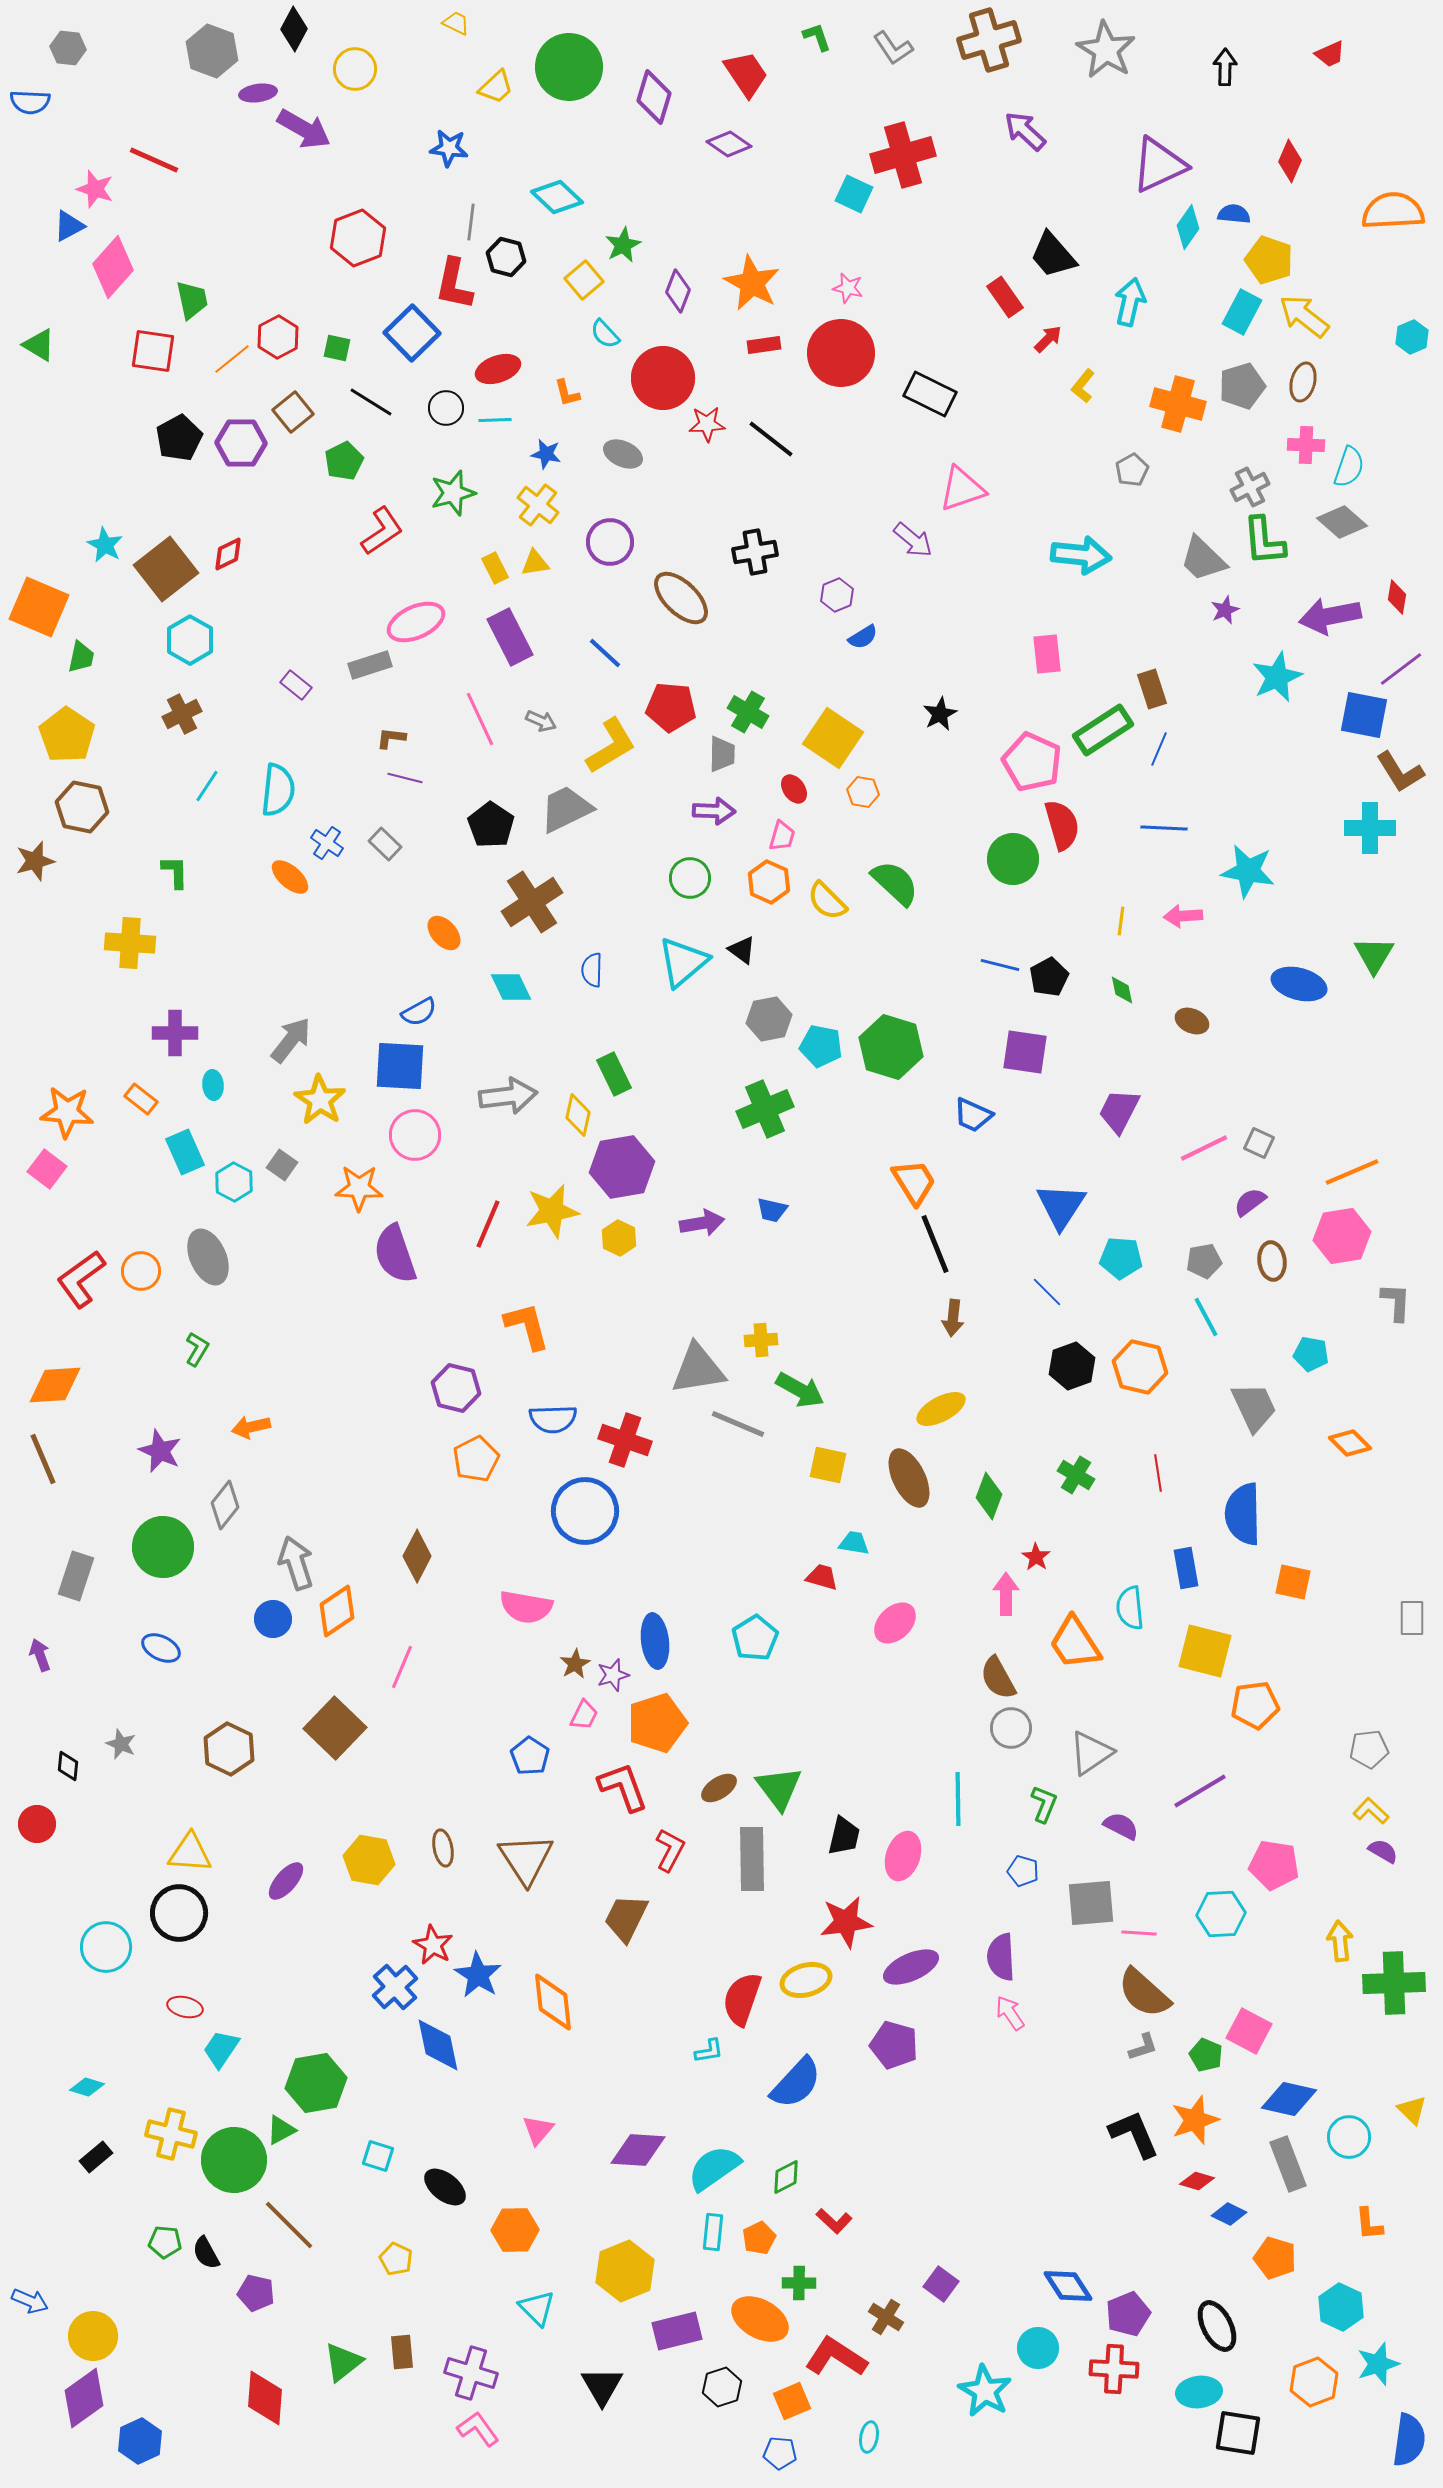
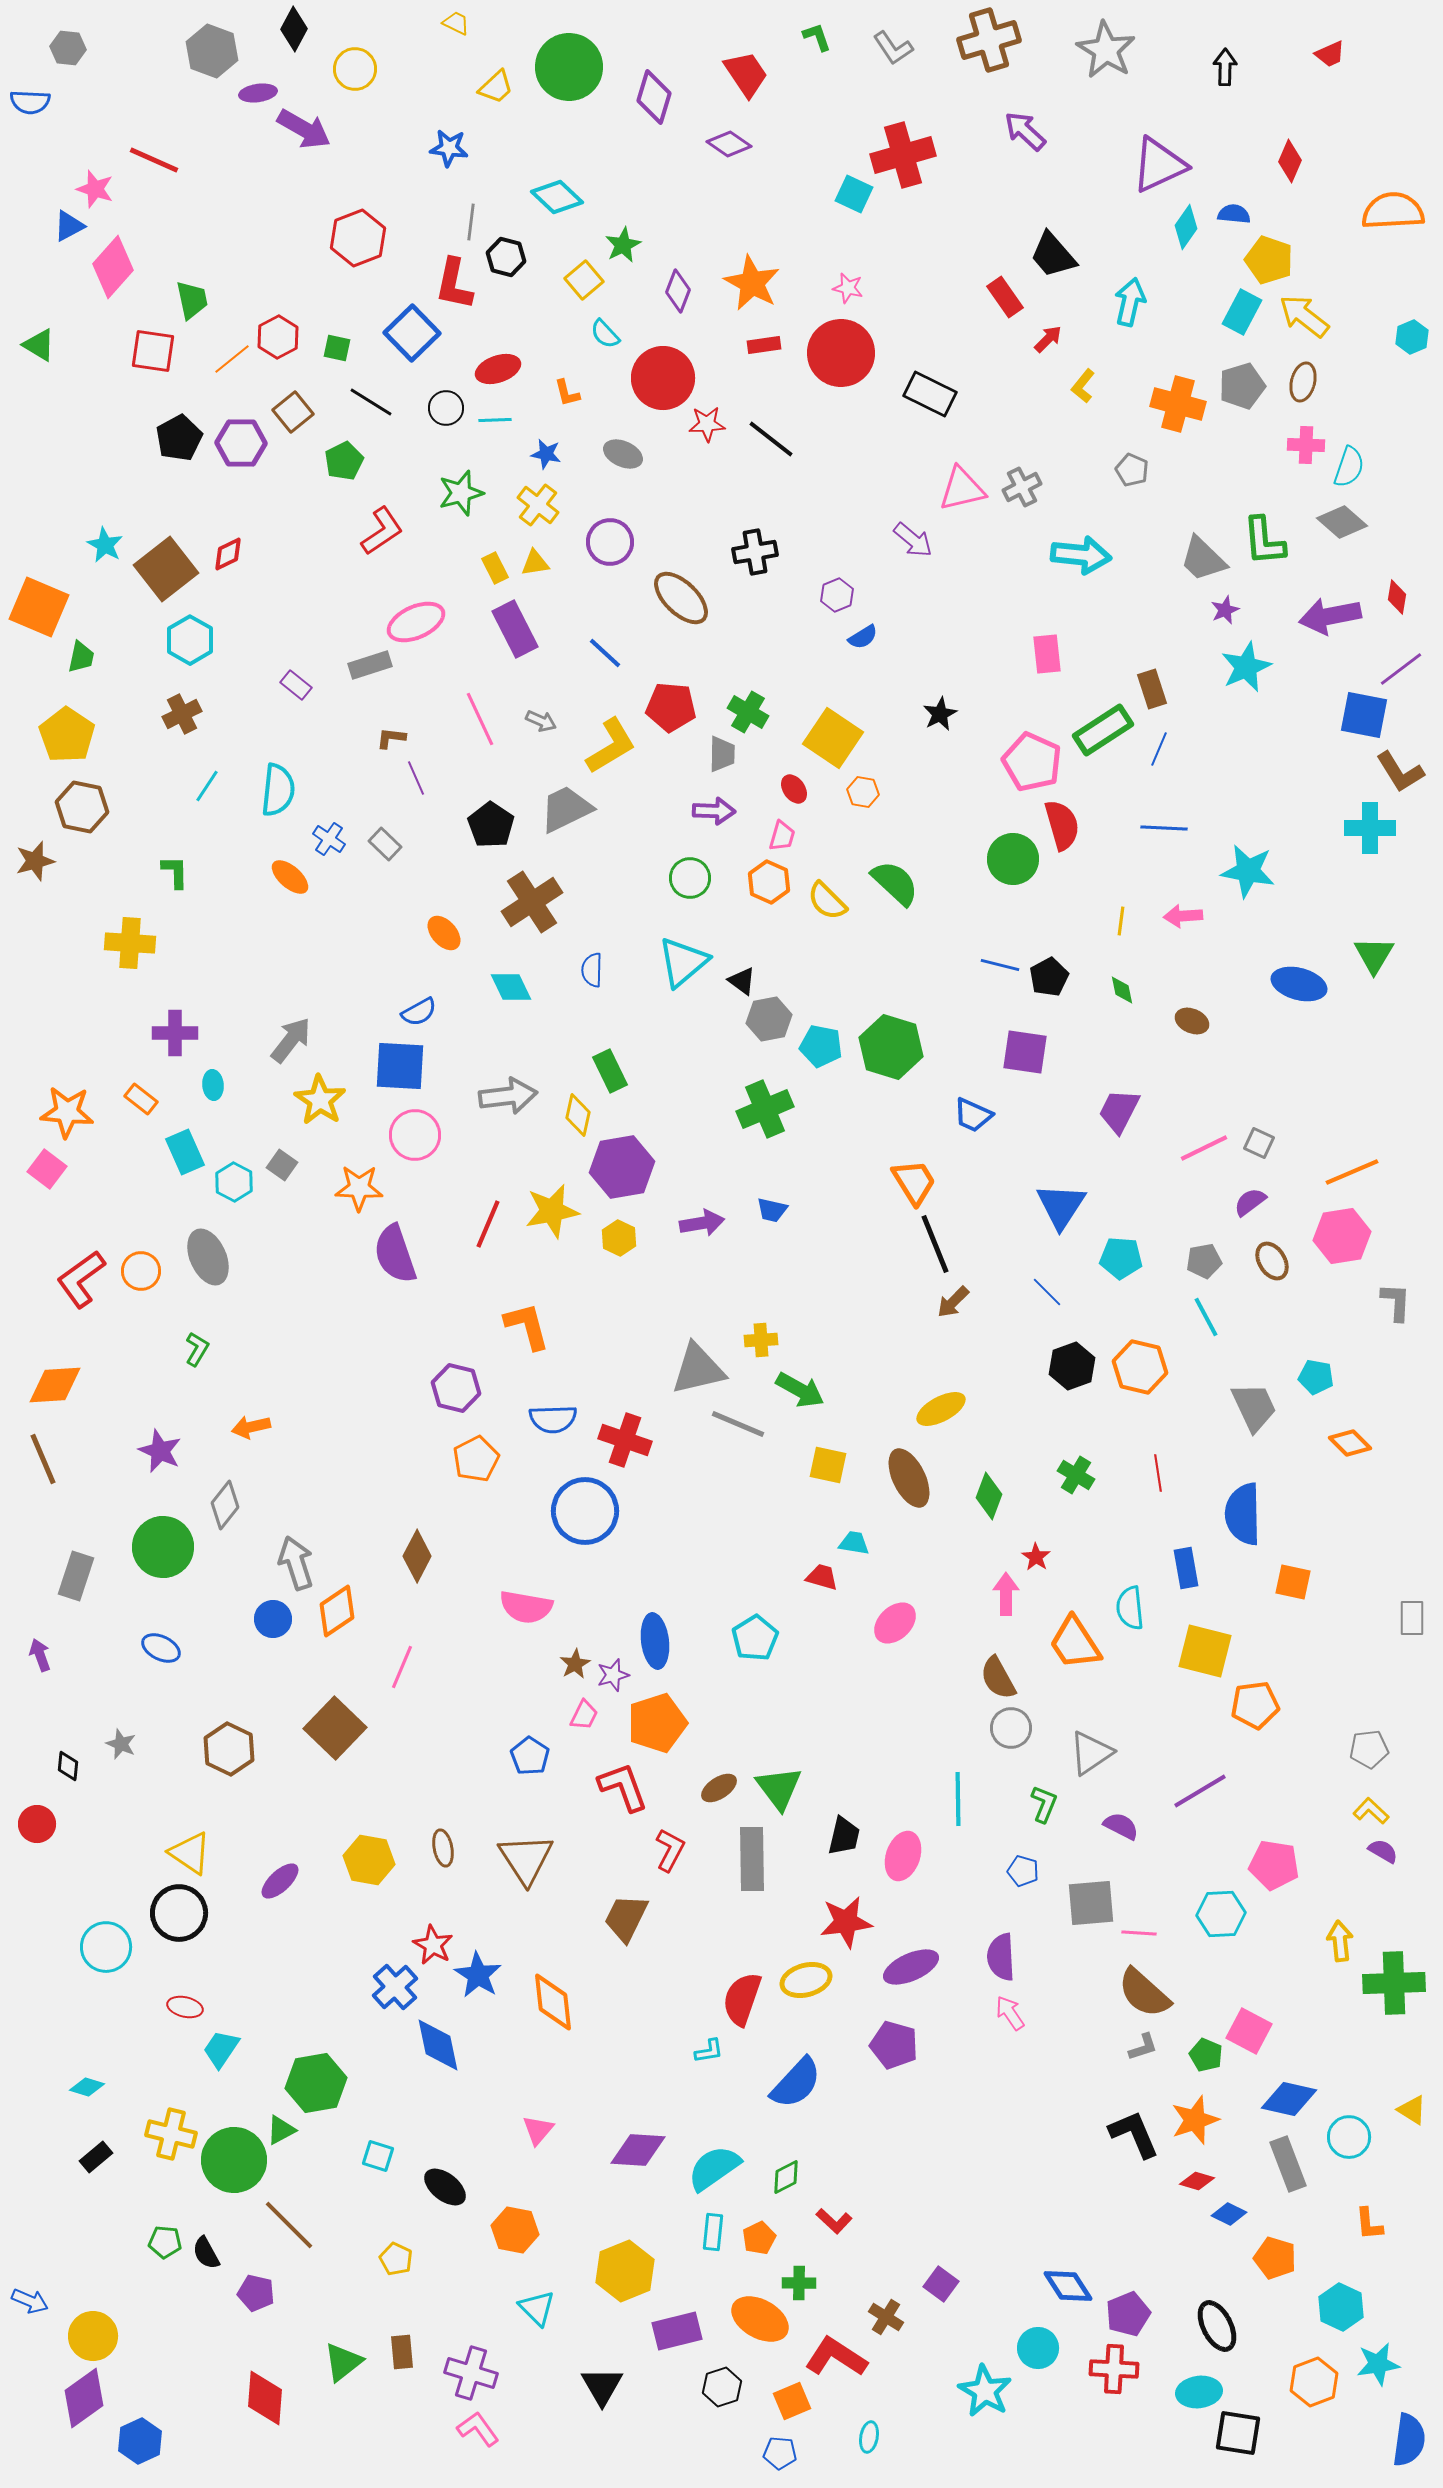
cyan diamond at (1188, 227): moved 2 px left
gray pentagon at (1132, 470): rotated 20 degrees counterclockwise
gray cross at (1250, 487): moved 228 px left
pink triangle at (962, 489): rotated 6 degrees clockwise
green star at (453, 493): moved 8 px right
purple rectangle at (510, 637): moved 5 px right, 8 px up
cyan star at (1277, 677): moved 31 px left, 10 px up
purple line at (405, 778): moved 11 px right; rotated 52 degrees clockwise
blue cross at (327, 843): moved 2 px right, 4 px up
black triangle at (742, 950): moved 31 px down
green rectangle at (614, 1074): moved 4 px left, 3 px up
brown ellipse at (1272, 1261): rotated 24 degrees counterclockwise
brown arrow at (953, 1318): moved 16 px up; rotated 39 degrees clockwise
cyan pentagon at (1311, 1354): moved 5 px right, 23 px down
gray triangle at (698, 1369): rotated 4 degrees counterclockwise
yellow triangle at (190, 1853): rotated 30 degrees clockwise
purple ellipse at (286, 1881): moved 6 px left; rotated 6 degrees clockwise
yellow triangle at (1412, 2110): rotated 12 degrees counterclockwise
orange hexagon at (515, 2230): rotated 12 degrees clockwise
cyan star at (1378, 2364): rotated 9 degrees clockwise
